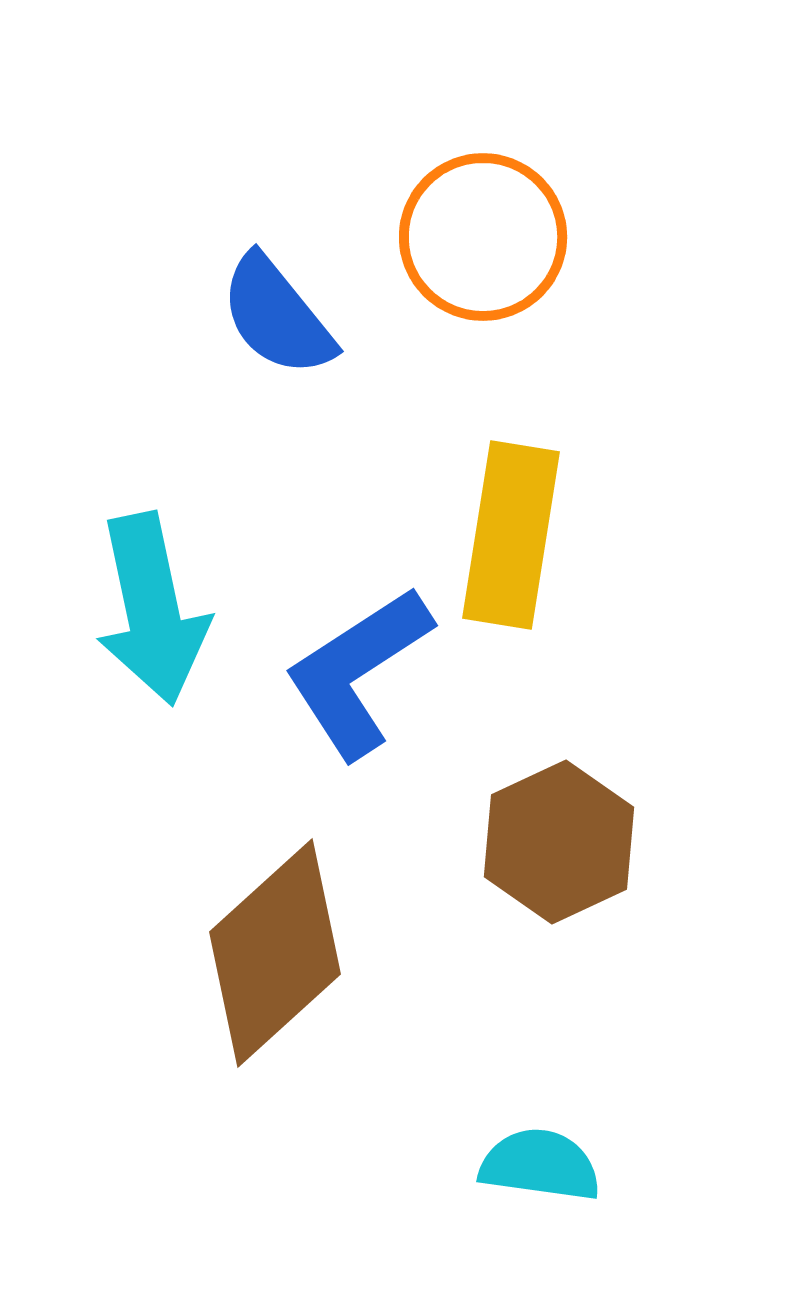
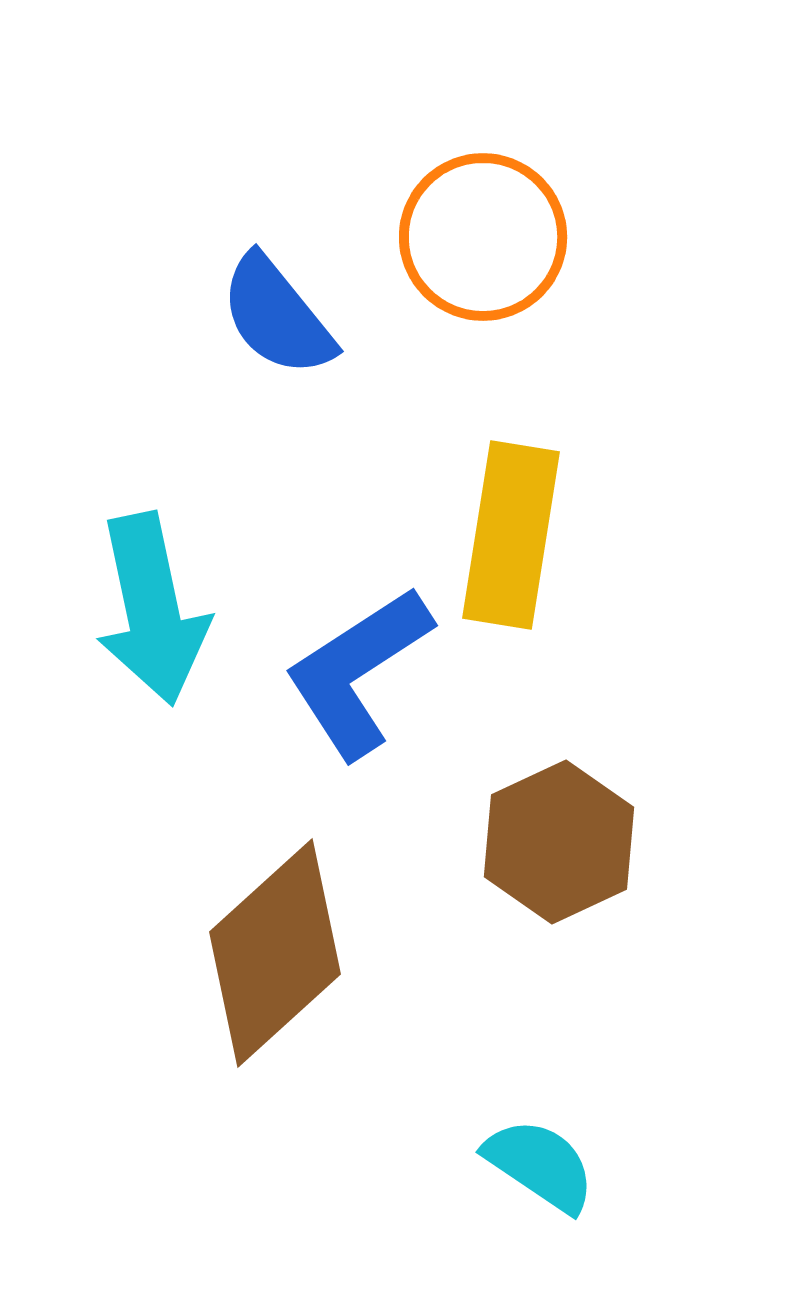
cyan semicircle: rotated 26 degrees clockwise
